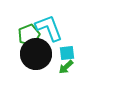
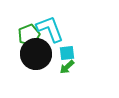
cyan L-shape: moved 1 px right, 1 px down
green arrow: moved 1 px right
